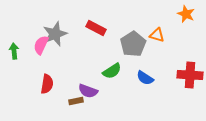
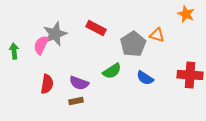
purple semicircle: moved 9 px left, 8 px up
